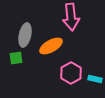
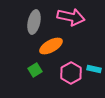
pink arrow: rotated 72 degrees counterclockwise
gray ellipse: moved 9 px right, 13 px up
green square: moved 19 px right, 12 px down; rotated 24 degrees counterclockwise
cyan rectangle: moved 1 px left, 10 px up
